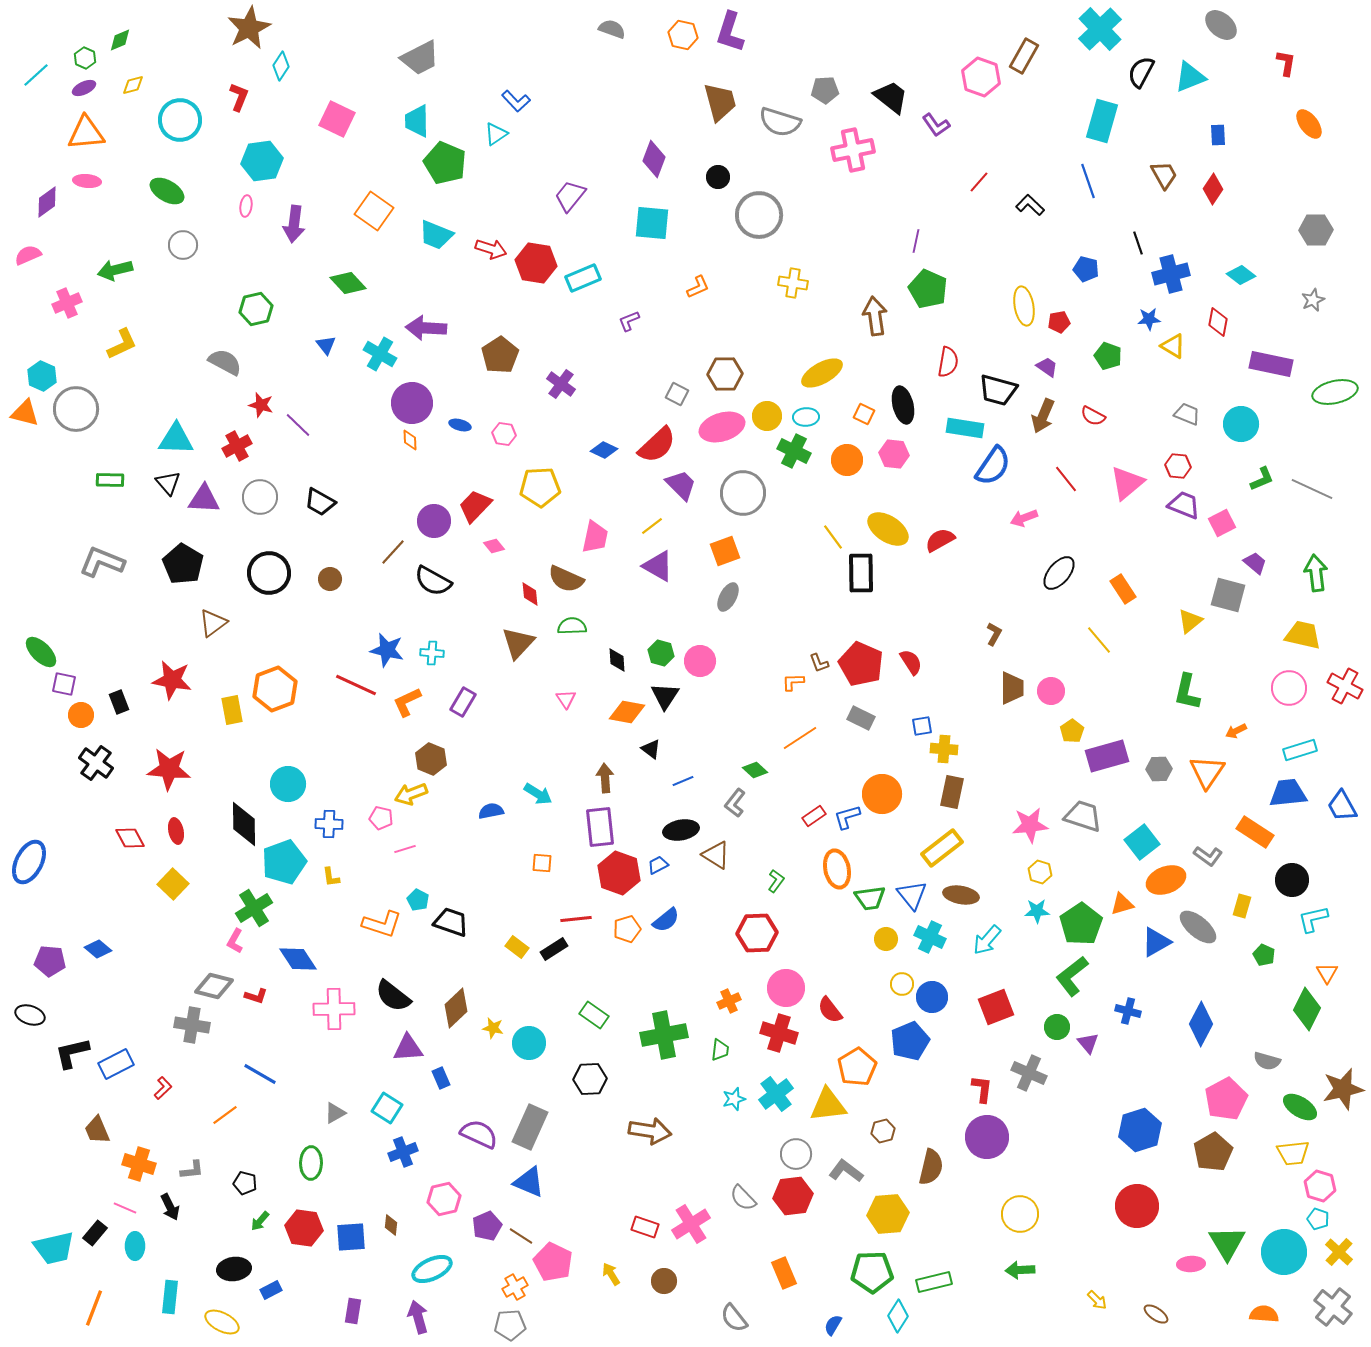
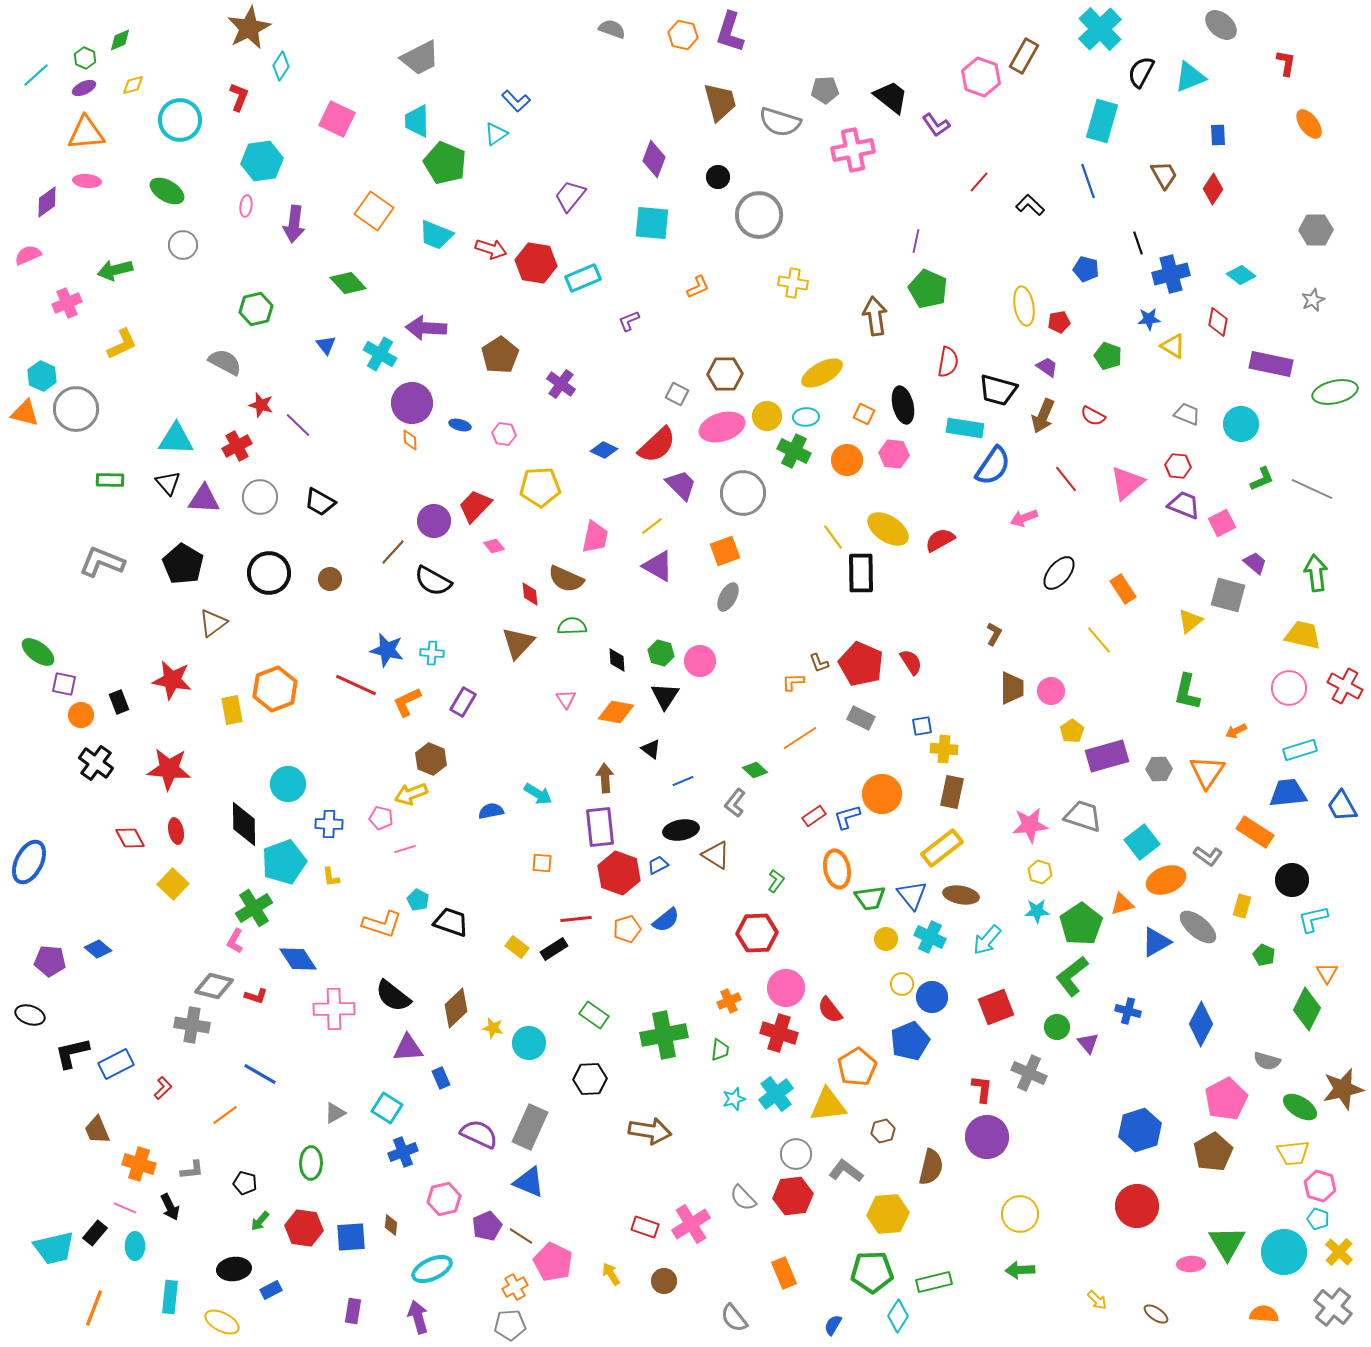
green ellipse at (41, 652): moved 3 px left; rotated 8 degrees counterclockwise
orange diamond at (627, 712): moved 11 px left
